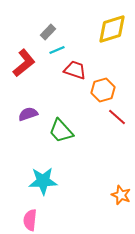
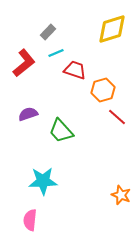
cyan line: moved 1 px left, 3 px down
